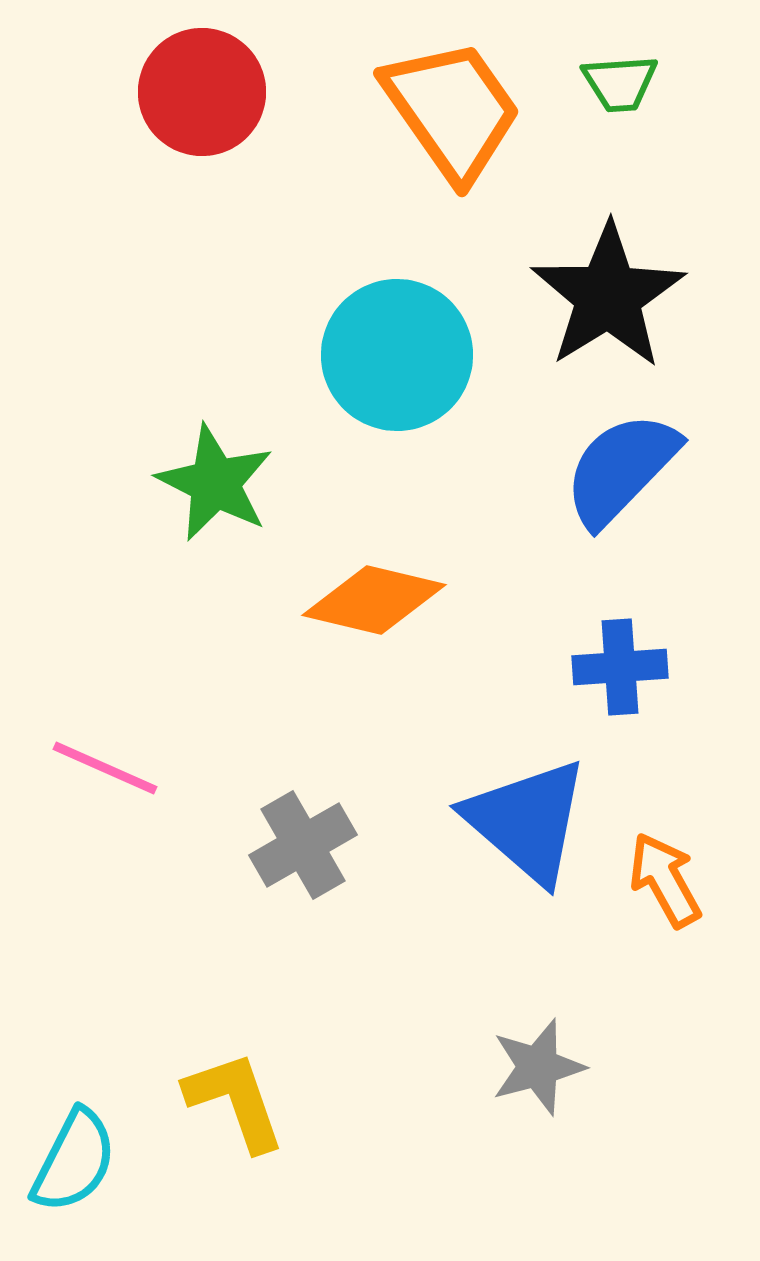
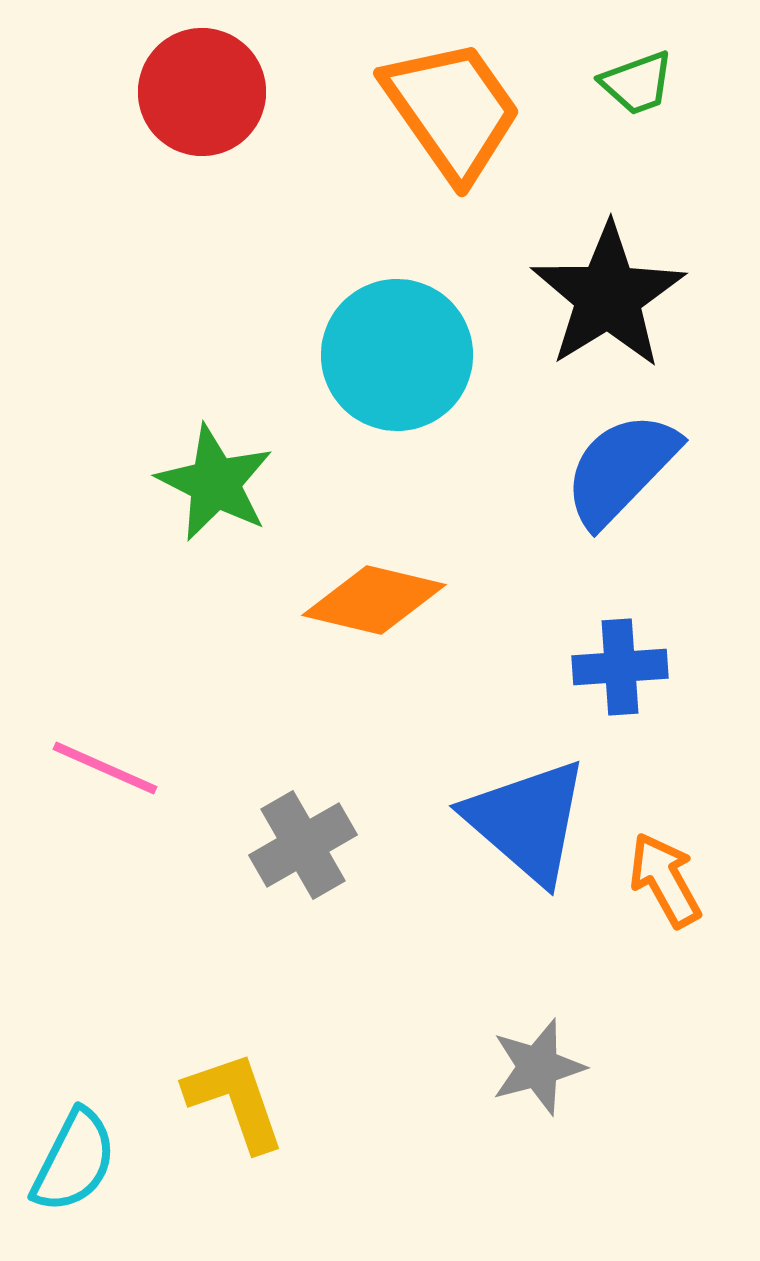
green trapezoid: moved 17 px right; rotated 16 degrees counterclockwise
